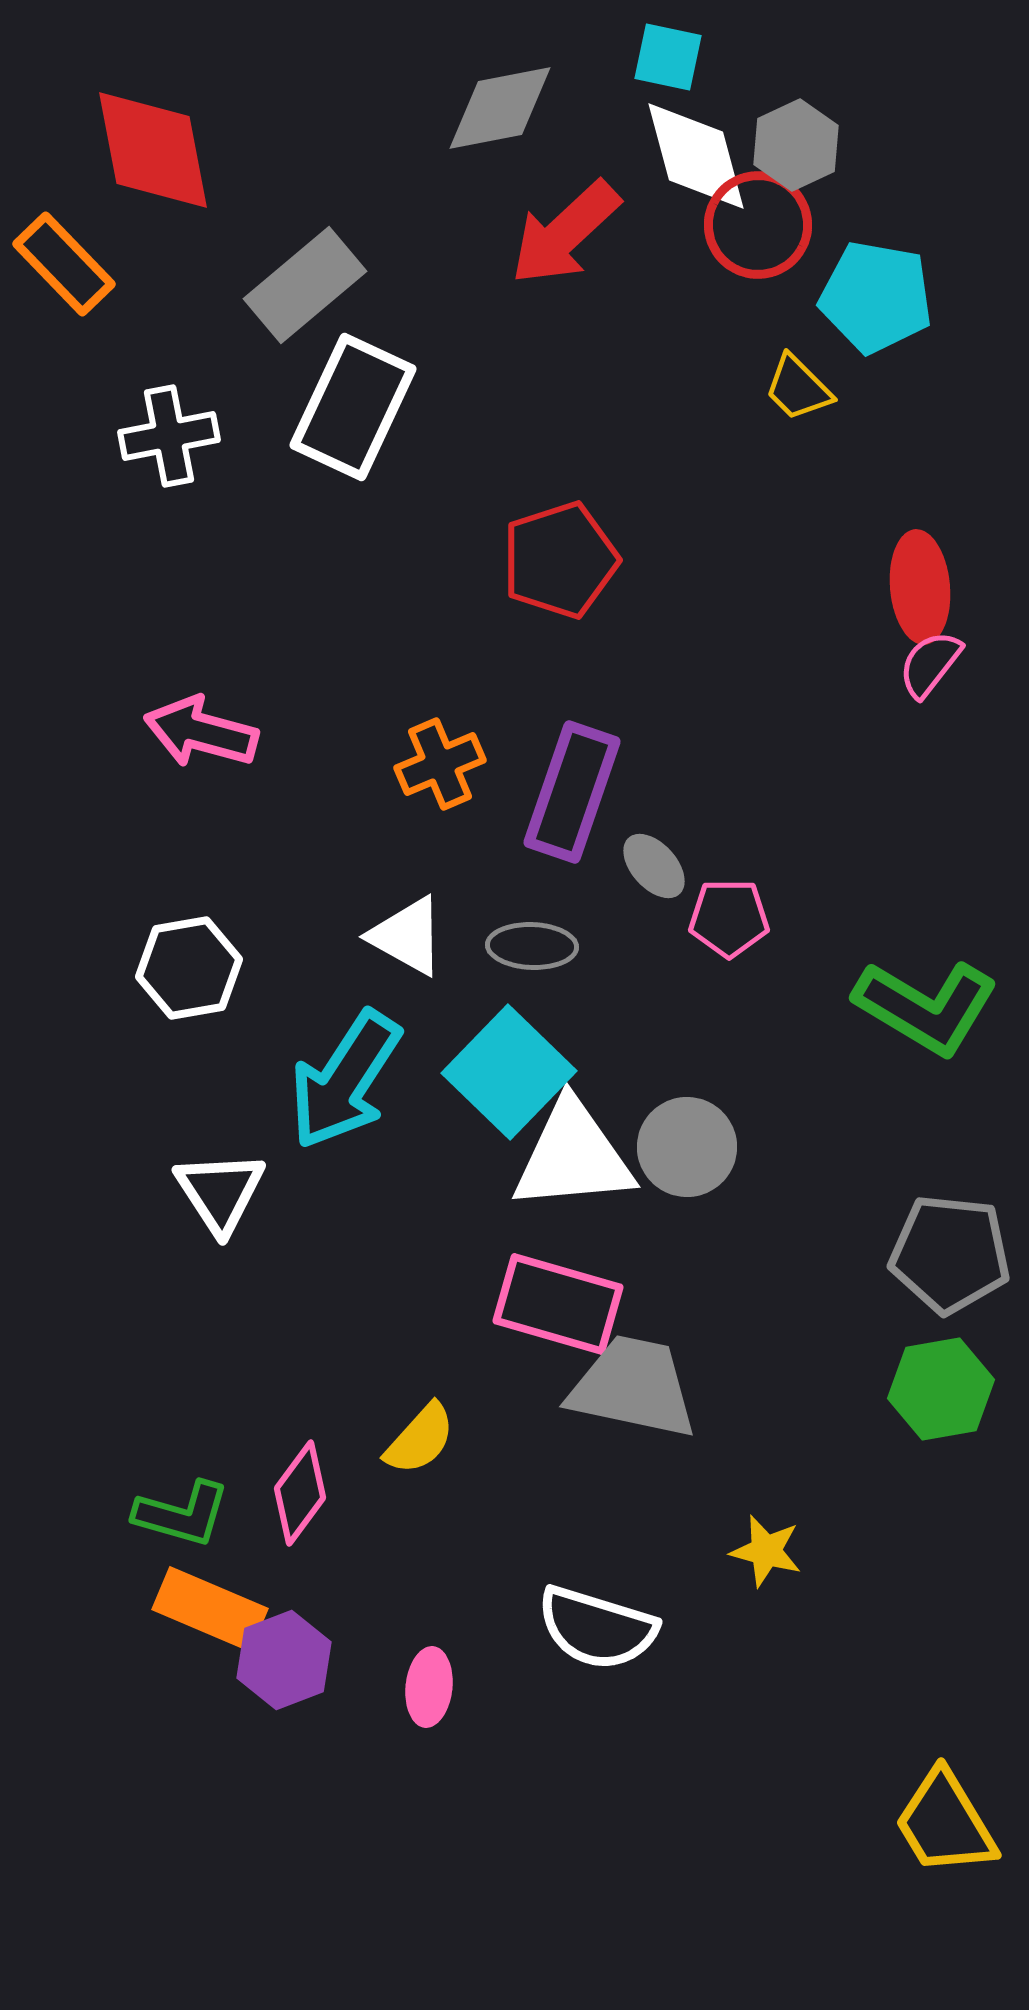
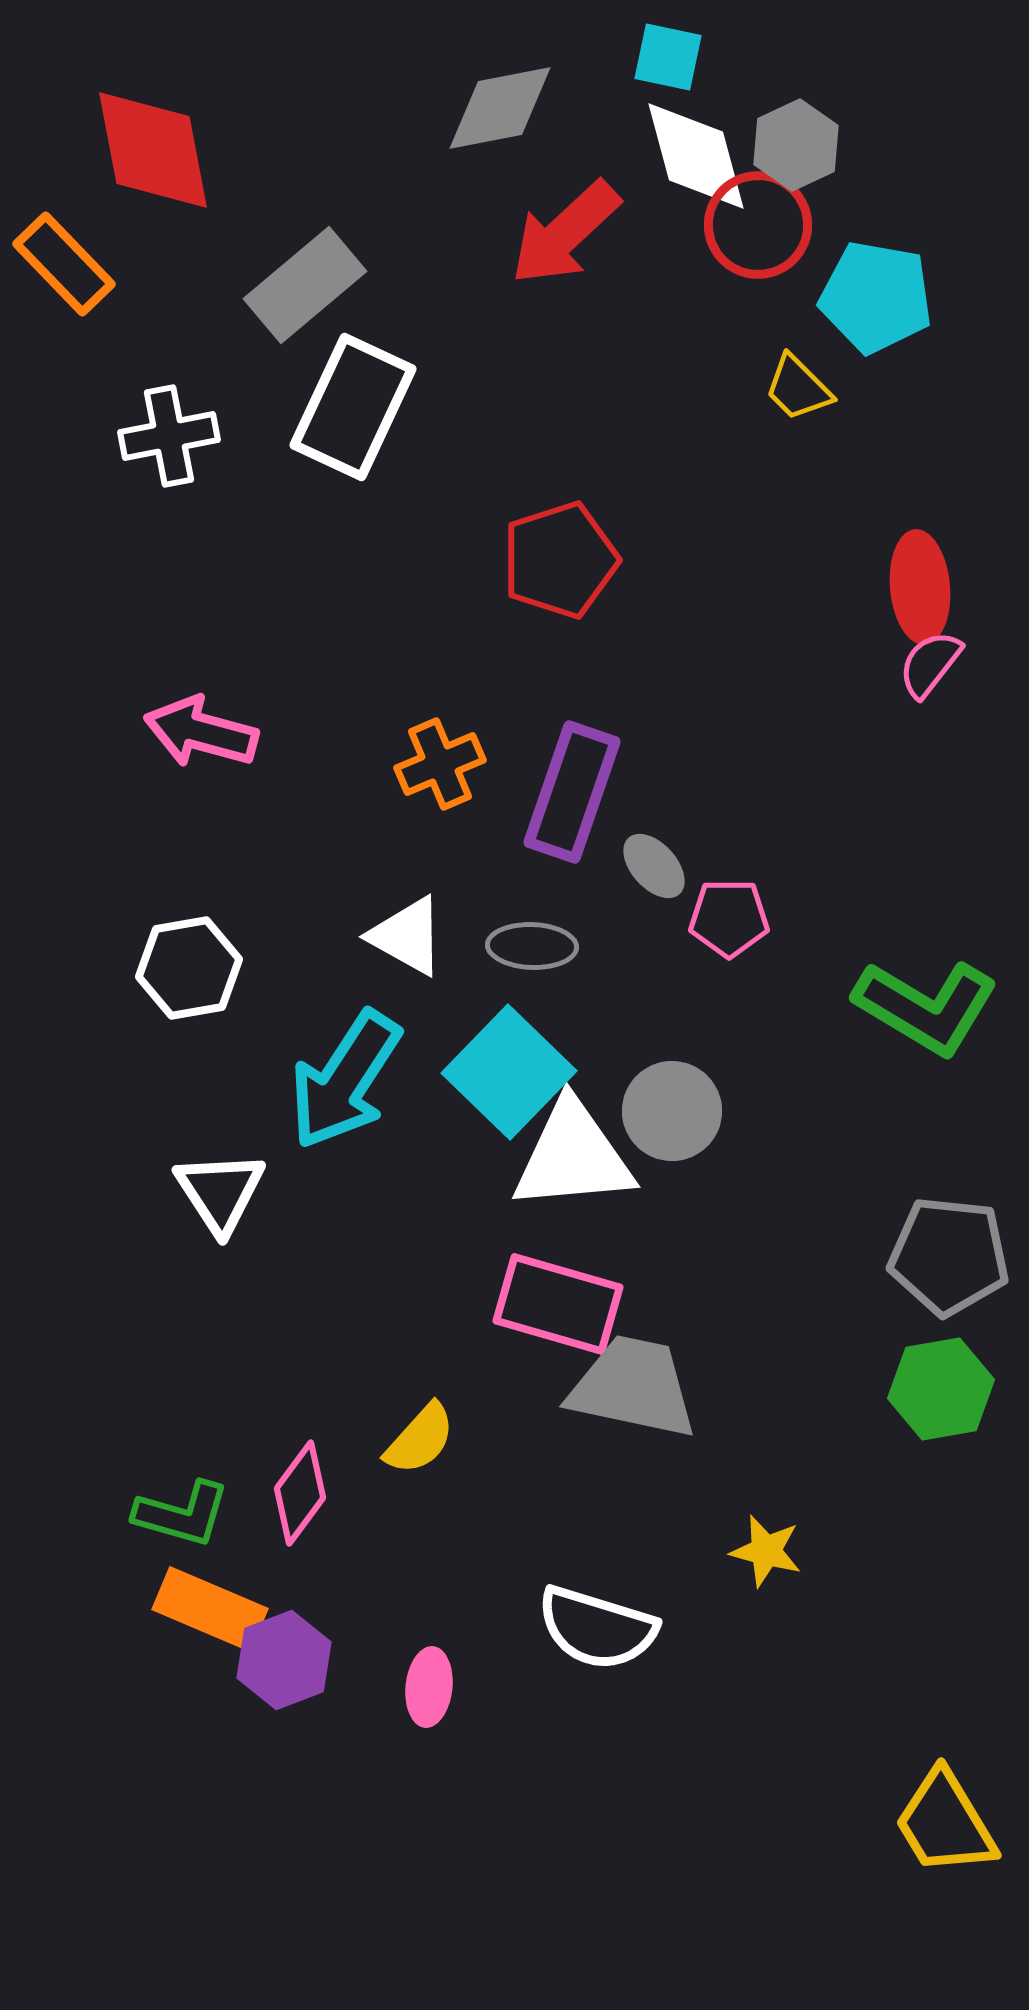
gray circle at (687, 1147): moved 15 px left, 36 px up
gray pentagon at (950, 1254): moved 1 px left, 2 px down
